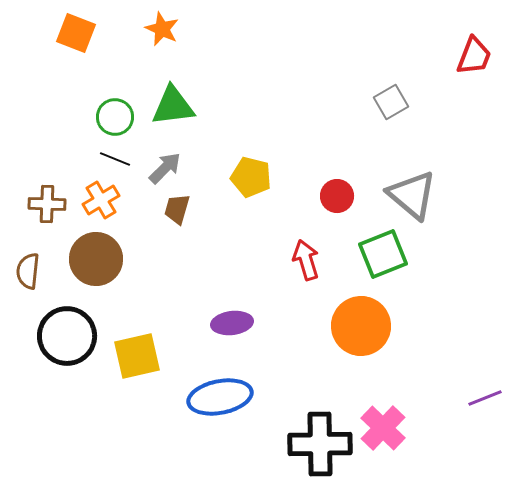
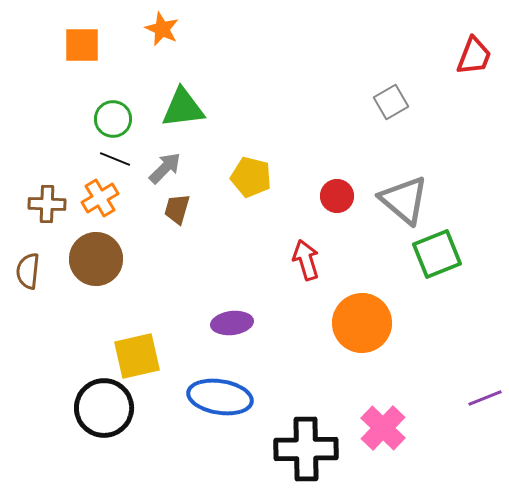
orange square: moved 6 px right, 12 px down; rotated 21 degrees counterclockwise
green triangle: moved 10 px right, 2 px down
green circle: moved 2 px left, 2 px down
gray triangle: moved 8 px left, 5 px down
orange cross: moved 1 px left, 2 px up
green square: moved 54 px right
orange circle: moved 1 px right, 3 px up
black circle: moved 37 px right, 72 px down
blue ellipse: rotated 20 degrees clockwise
black cross: moved 14 px left, 5 px down
